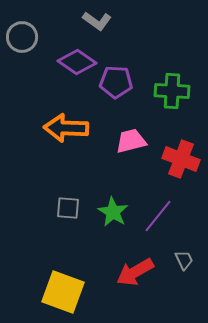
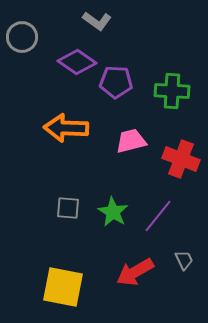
yellow square: moved 5 px up; rotated 9 degrees counterclockwise
